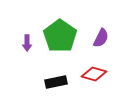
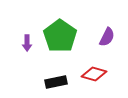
purple semicircle: moved 6 px right, 1 px up
